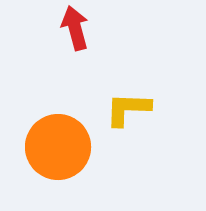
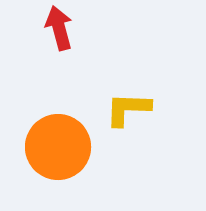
red arrow: moved 16 px left
